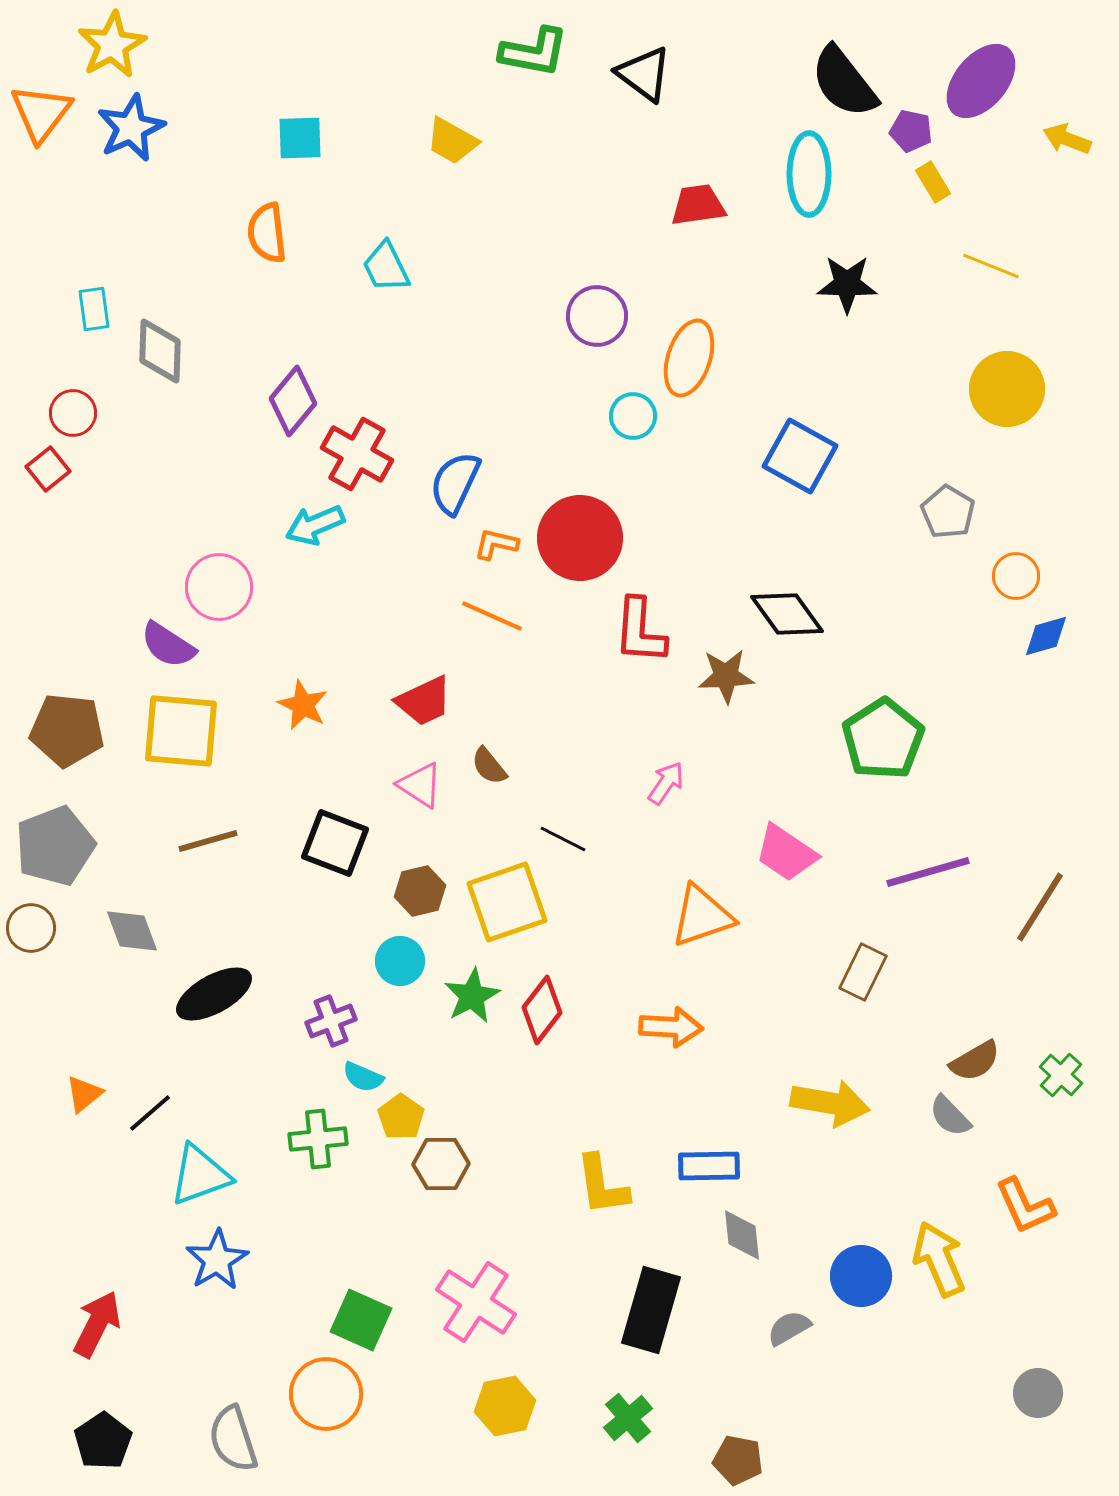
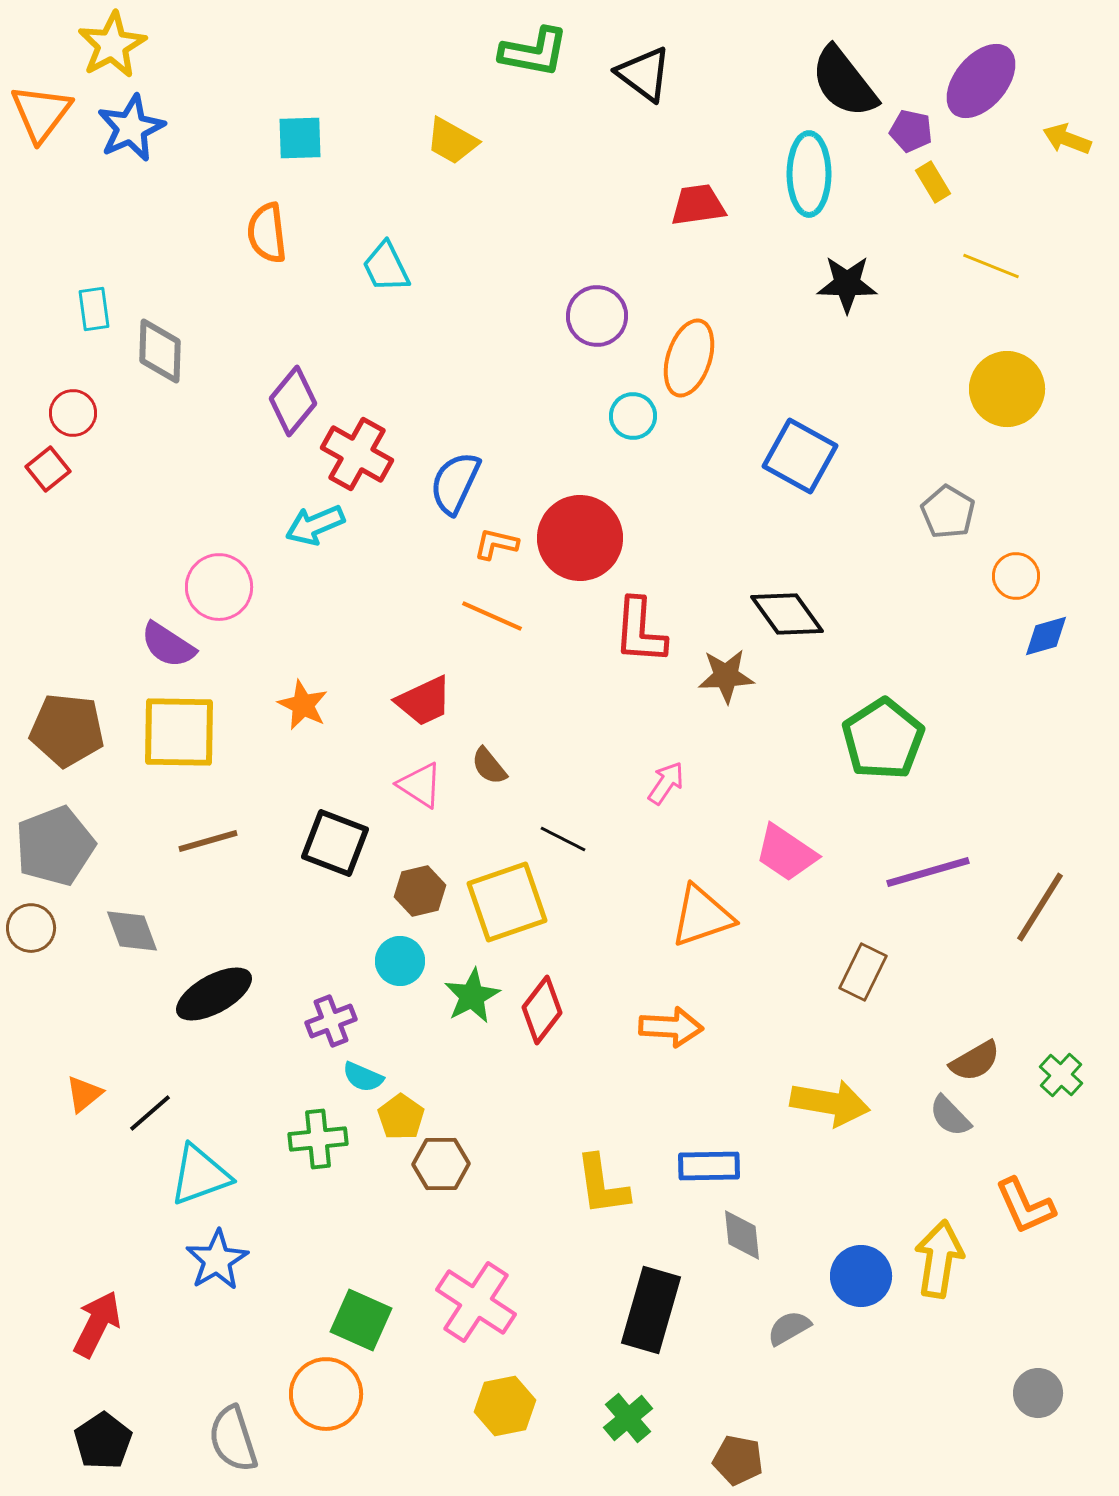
yellow square at (181, 731): moved 2 px left, 1 px down; rotated 4 degrees counterclockwise
yellow arrow at (939, 1259): rotated 32 degrees clockwise
